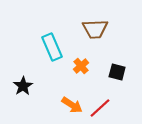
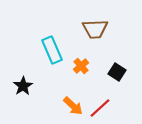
cyan rectangle: moved 3 px down
black square: rotated 18 degrees clockwise
orange arrow: moved 1 px right, 1 px down; rotated 10 degrees clockwise
